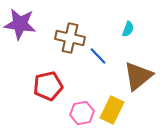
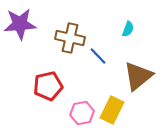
purple star: rotated 12 degrees counterclockwise
